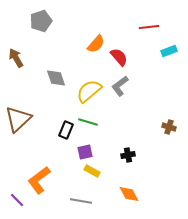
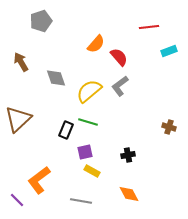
brown arrow: moved 5 px right, 4 px down
